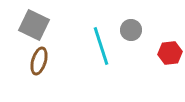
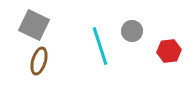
gray circle: moved 1 px right, 1 px down
cyan line: moved 1 px left
red hexagon: moved 1 px left, 2 px up
